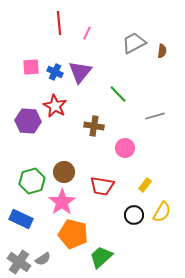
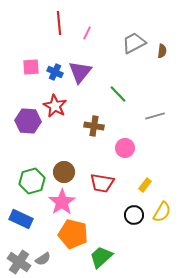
red trapezoid: moved 3 px up
